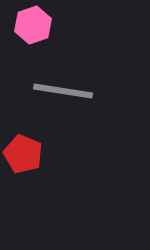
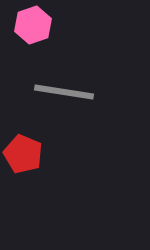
gray line: moved 1 px right, 1 px down
